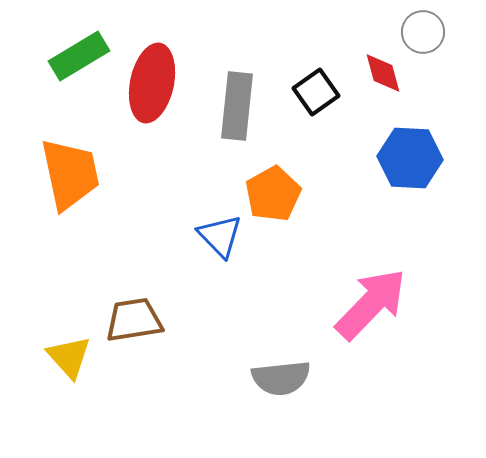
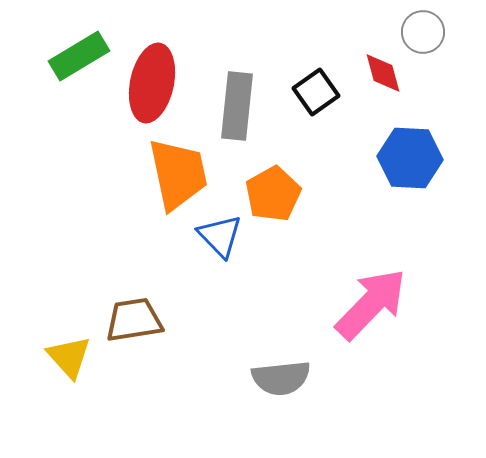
orange trapezoid: moved 108 px right
